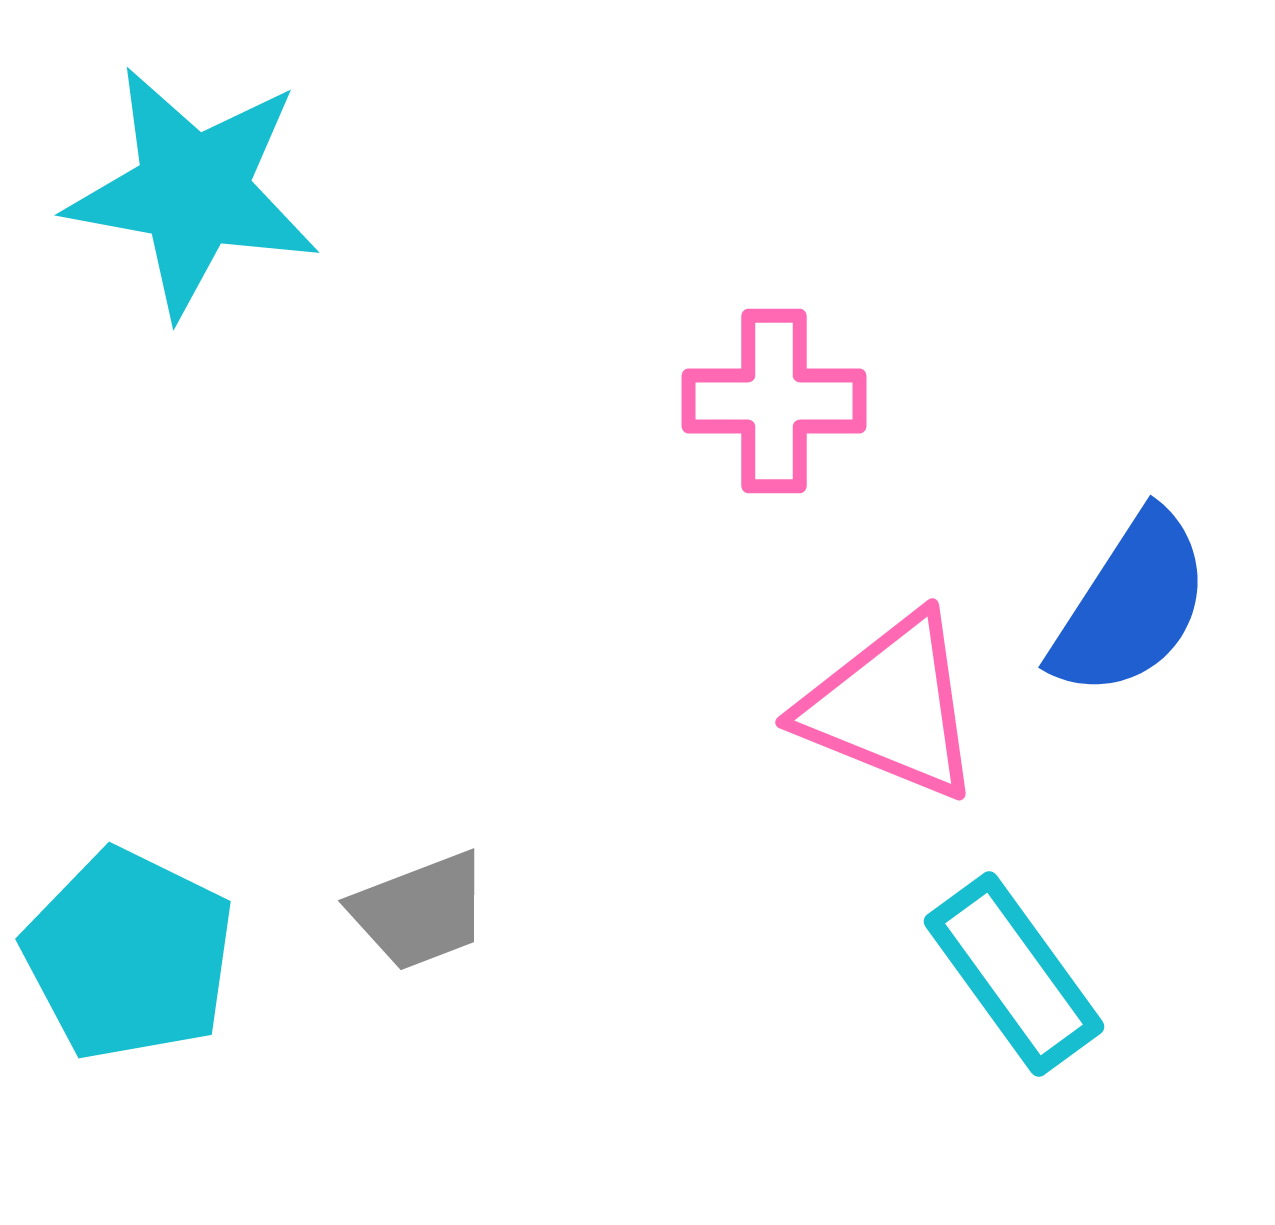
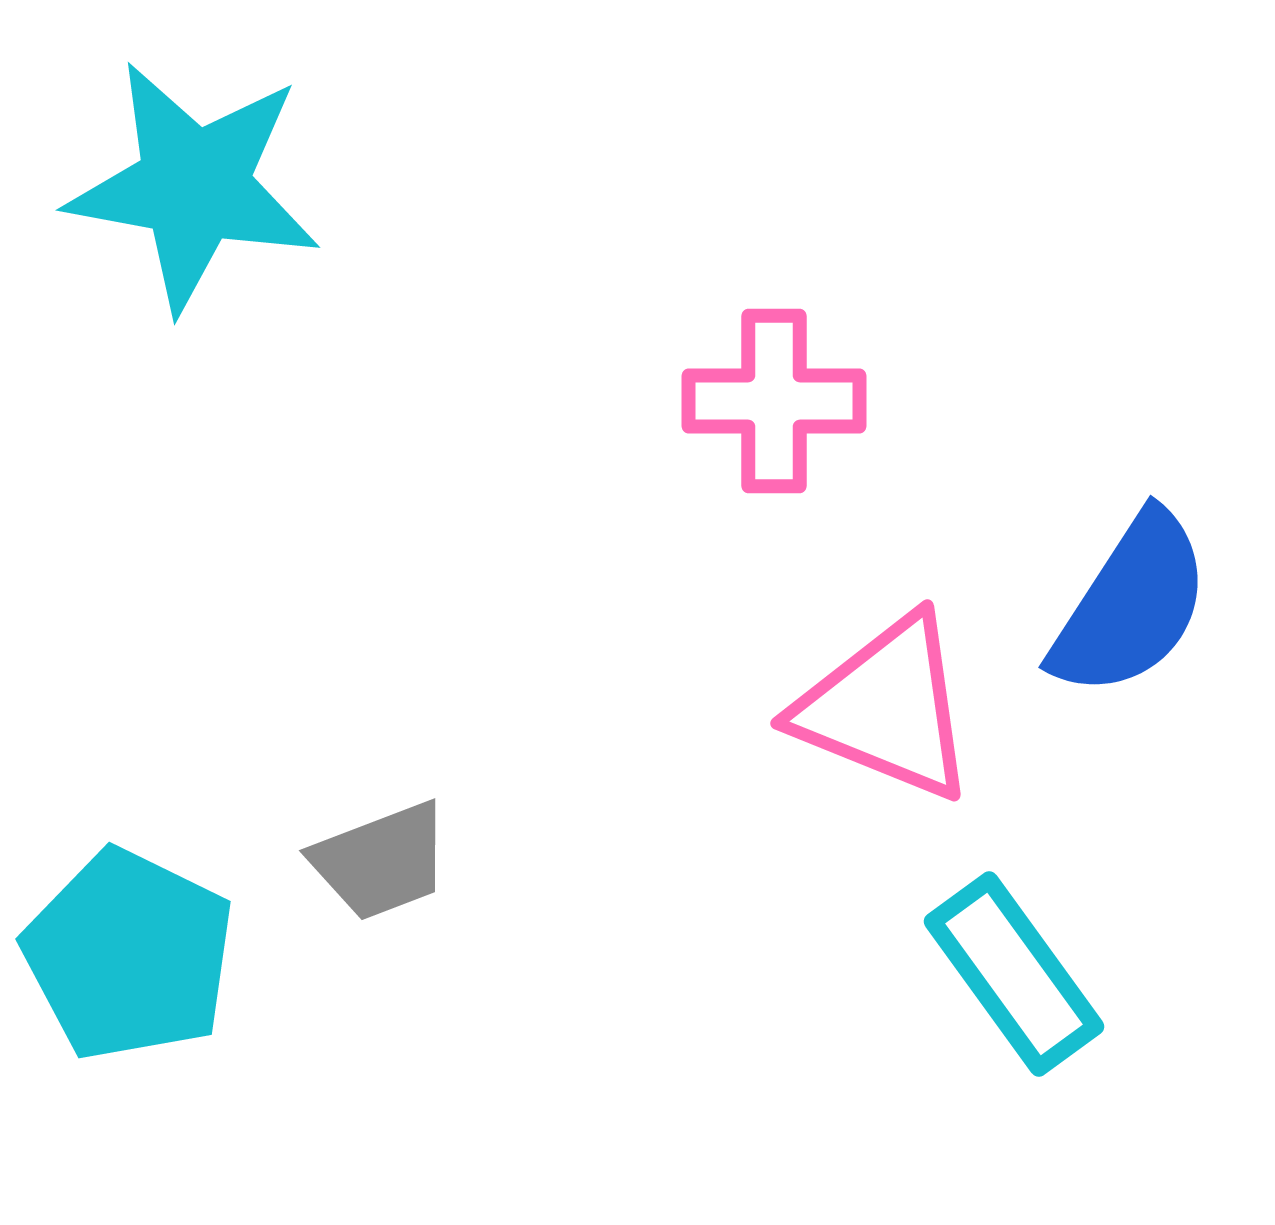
cyan star: moved 1 px right, 5 px up
pink triangle: moved 5 px left, 1 px down
gray trapezoid: moved 39 px left, 50 px up
